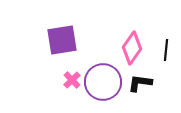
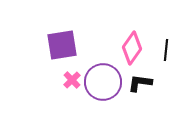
purple square: moved 5 px down
